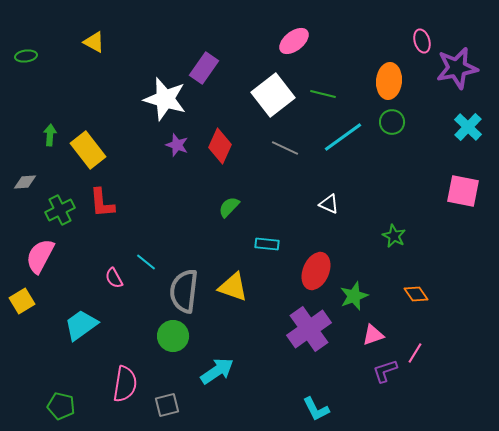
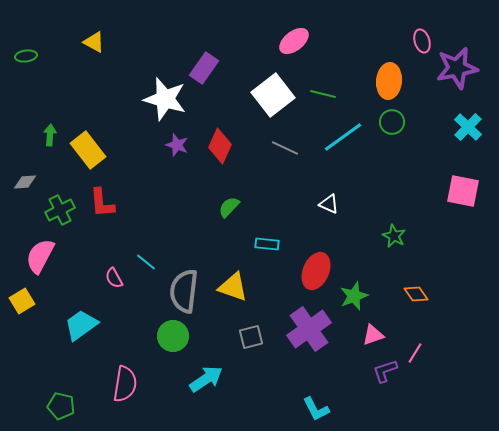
cyan arrow at (217, 371): moved 11 px left, 8 px down
gray square at (167, 405): moved 84 px right, 68 px up
